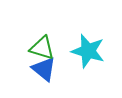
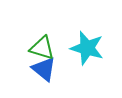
cyan star: moved 1 px left, 3 px up
